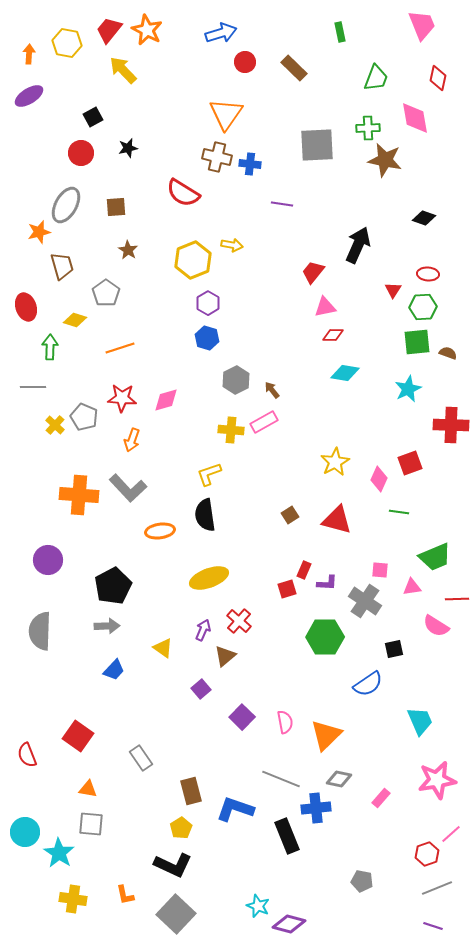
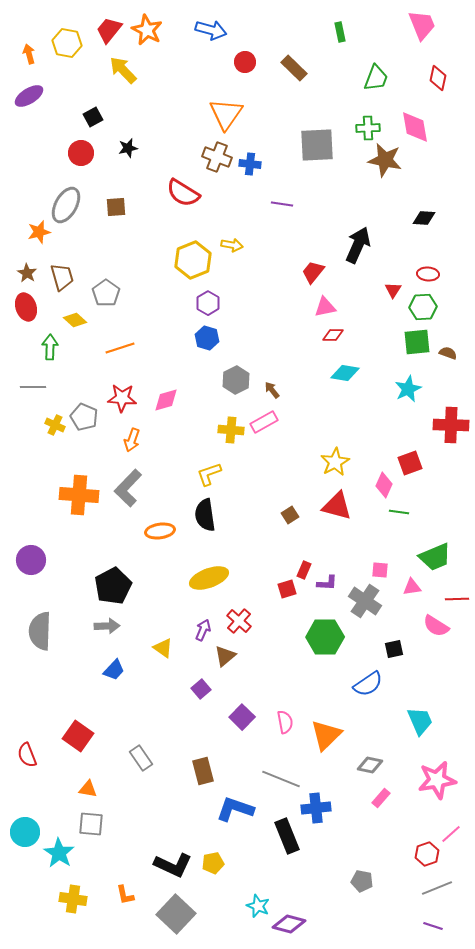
blue arrow at (221, 33): moved 10 px left, 3 px up; rotated 32 degrees clockwise
orange arrow at (29, 54): rotated 18 degrees counterclockwise
pink diamond at (415, 118): moved 9 px down
brown cross at (217, 157): rotated 8 degrees clockwise
black diamond at (424, 218): rotated 15 degrees counterclockwise
brown star at (128, 250): moved 101 px left, 23 px down
brown trapezoid at (62, 266): moved 11 px down
yellow diamond at (75, 320): rotated 25 degrees clockwise
yellow cross at (55, 425): rotated 18 degrees counterclockwise
pink diamond at (379, 479): moved 5 px right, 6 px down
gray L-shape at (128, 488): rotated 87 degrees clockwise
red triangle at (337, 520): moved 14 px up
purple circle at (48, 560): moved 17 px left
gray diamond at (339, 779): moved 31 px right, 14 px up
brown rectangle at (191, 791): moved 12 px right, 20 px up
yellow pentagon at (181, 828): moved 32 px right, 35 px down; rotated 20 degrees clockwise
